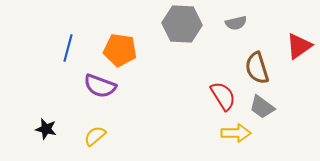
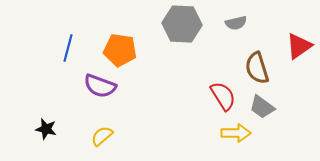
yellow semicircle: moved 7 px right
